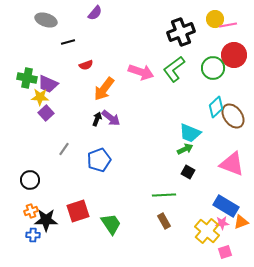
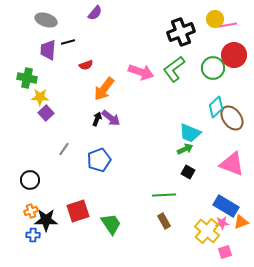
purple trapezoid: moved 34 px up; rotated 70 degrees clockwise
brown ellipse: moved 1 px left, 2 px down
